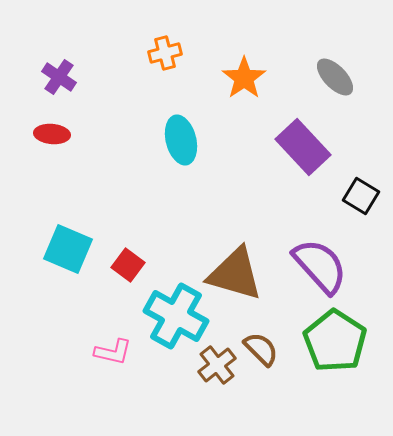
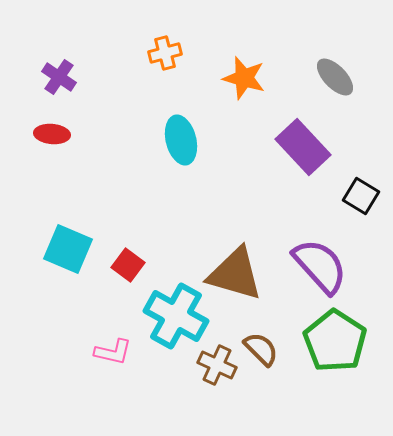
orange star: rotated 21 degrees counterclockwise
brown cross: rotated 27 degrees counterclockwise
